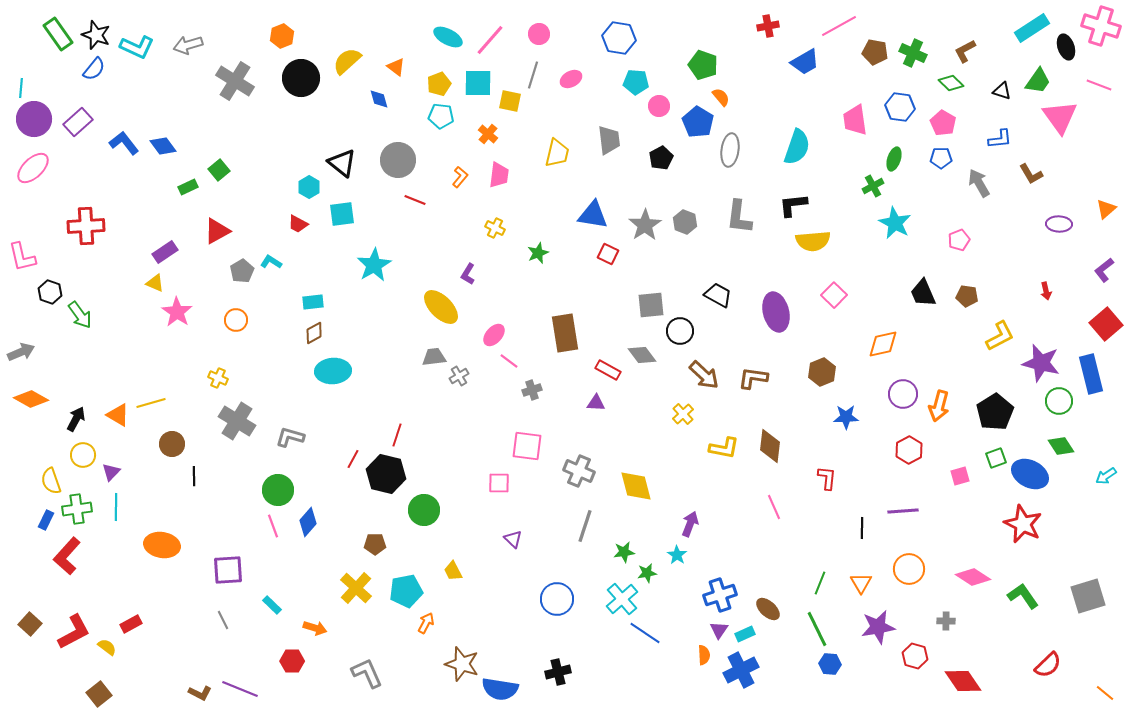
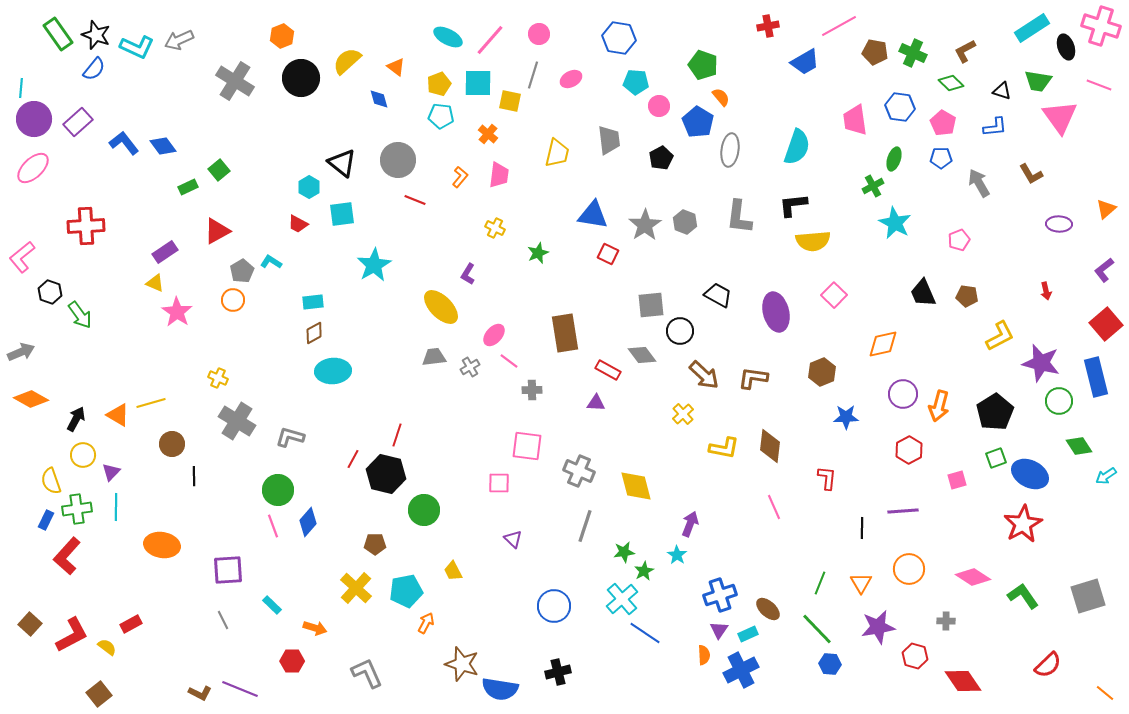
gray arrow at (188, 45): moved 9 px left, 5 px up; rotated 8 degrees counterclockwise
green trapezoid at (1038, 81): rotated 64 degrees clockwise
blue L-shape at (1000, 139): moved 5 px left, 12 px up
pink L-shape at (22, 257): rotated 64 degrees clockwise
orange circle at (236, 320): moved 3 px left, 20 px up
blue rectangle at (1091, 374): moved 5 px right, 3 px down
gray cross at (459, 376): moved 11 px right, 9 px up
gray cross at (532, 390): rotated 18 degrees clockwise
green diamond at (1061, 446): moved 18 px right
pink square at (960, 476): moved 3 px left, 4 px down
red star at (1023, 524): rotated 18 degrees clockwise
green star at (647, 573): moved 3 px left, 2 px up; rotated 18 degrees counterclockwise
blue circle at (557, 599): moved 3 px left, 7 px down
green line at (817, 629): rotated 18 degrees counterclockwise
red L-shape at (74, 632): moved 2 px left, 3 px down
cyan rectangle at (745, 634): moved 3 px right
